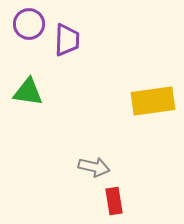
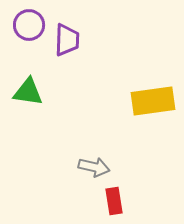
purple circle: moved 1 px down
